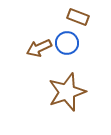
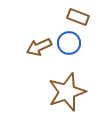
blue circle: moved 2 px right
brown arrow: moved 1 px up
